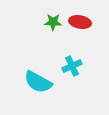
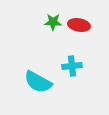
red ellipse: moved 1 px left, 3 px down
cyan cross: rotated 18 degrees clockwise
